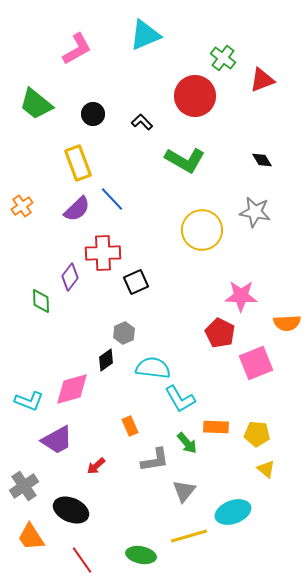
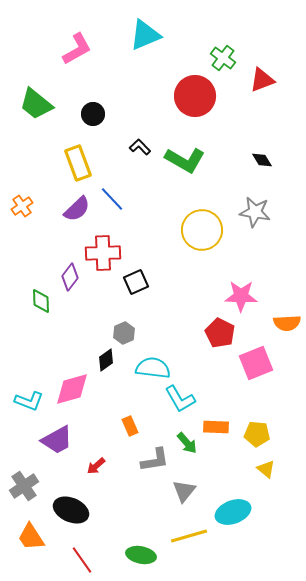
black L-shape at (142, 122): moved 2 px left, 25 px down
